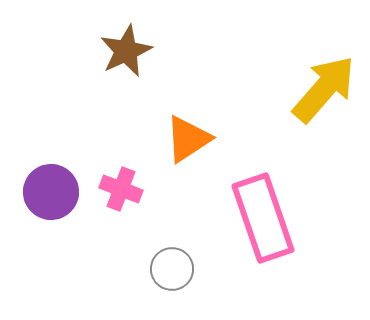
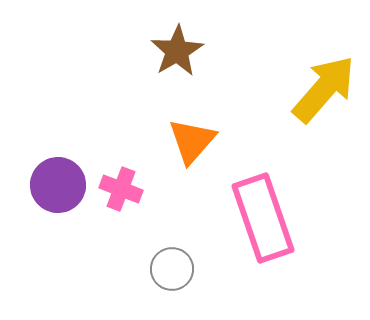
brown star: moved 51 px right; rotated 6 degrees counterclockwise
orange triangle: moved 4 px right, 2 px down; rotated 16 degrees counterclockwise
purple circle: moved 7 px right, 7 px up
